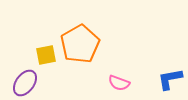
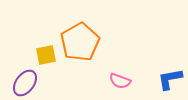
orange pentagon: moved 2 px up
pink semicircle: moved 1 px right, 2 px up
